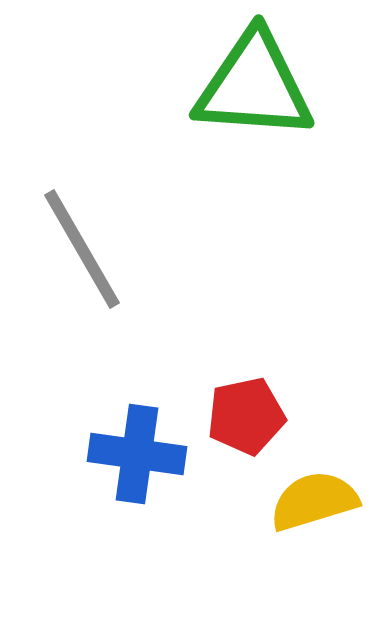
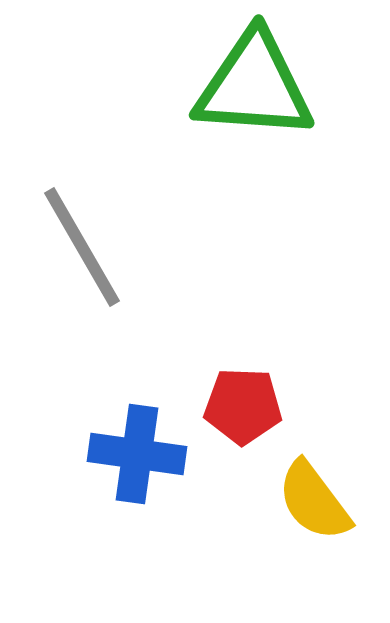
gray line: moved 2 px up
red pentagon: moved 3 px left, 10 px up; rotated 14 degrees clockwise
yellow semicircle: rotated 110 degrees counterclockwise
